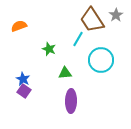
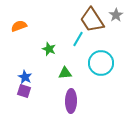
cyan circle: moved 3 px down
blue star: moved 2 px right, 2 px up
purple square: rotated 16 degrees counterclockwise
